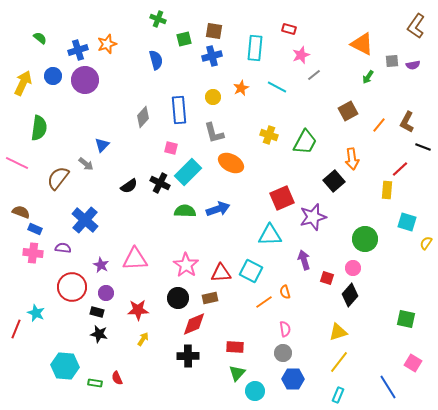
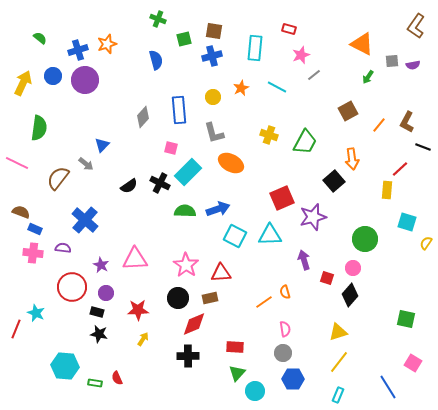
cyan square at (251, 271): moved 16 px left, 35 px up
